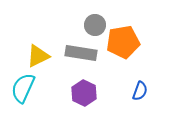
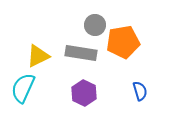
blue semicircle: rotated 36 degrees counterclockwise
